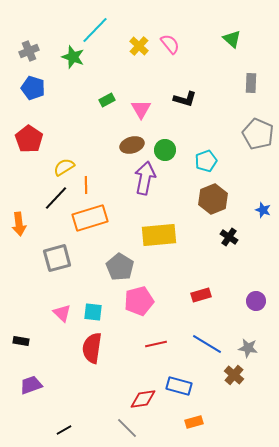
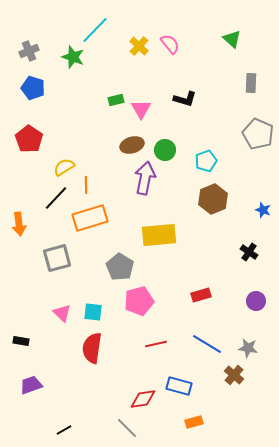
green rectangle at (107, 100): moved 9 px right; rotated 14 degrees clockwise
black cross at (229, 237): moved 20 px right, 15 px down
